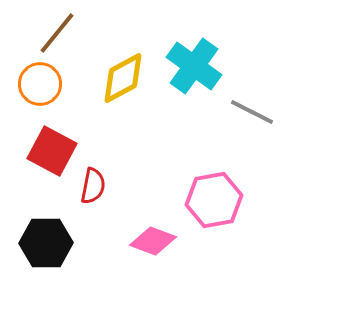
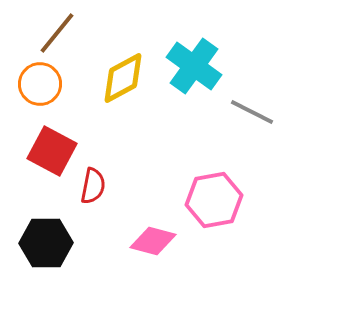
pink diamond: rotated 6 degrees counterclockwise
